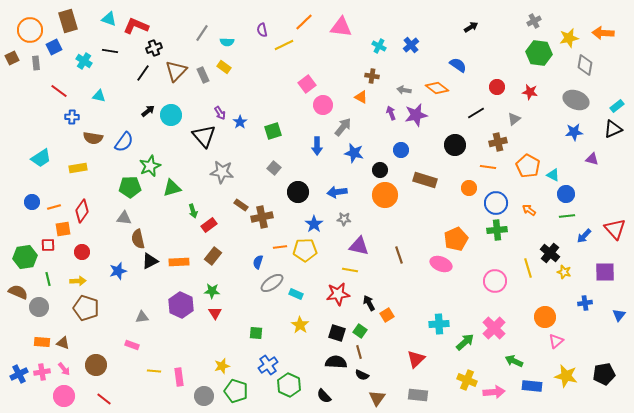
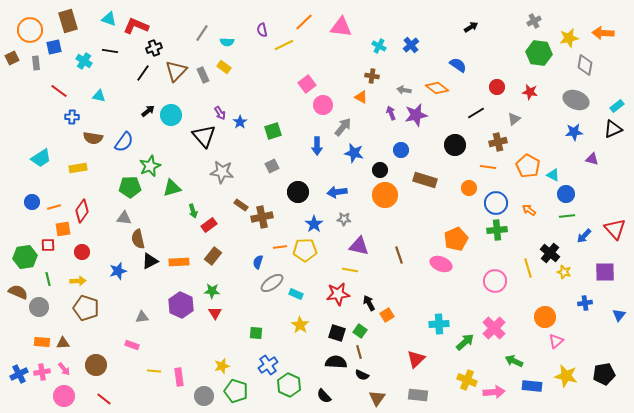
blue square at (54, 47): rotated 14 degrees clockwise
gray square at (274, 168): moved 2 px left, 2 px up; rotated 24 degrees clockwise
brown triangle at (63, 343): rotated 24 degrees counterclockwise
